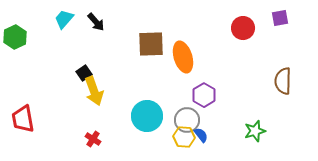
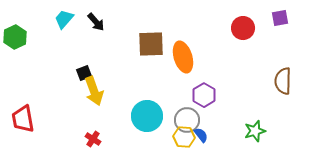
black square: rotated 14 degrees clockwise
